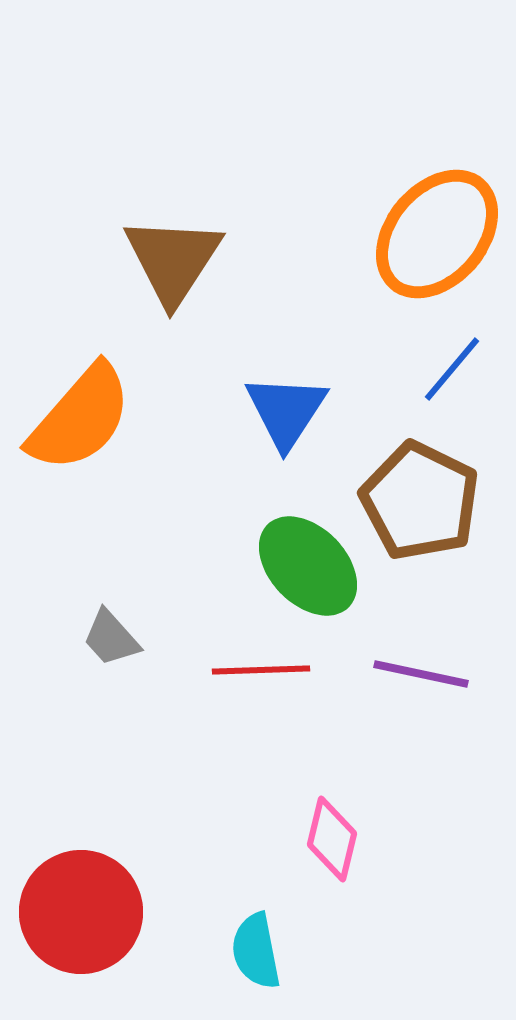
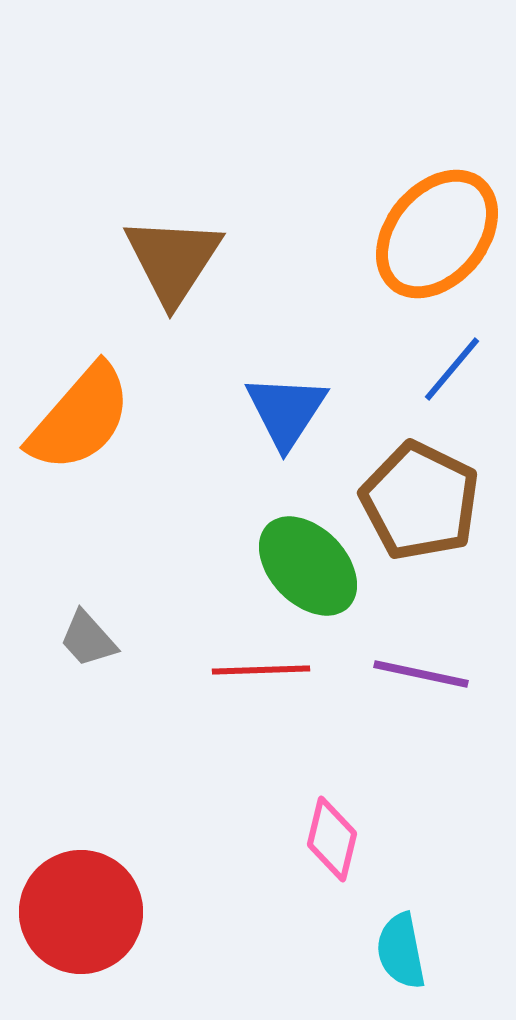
gray trapezoid: moved 23 px left, 1 px down
cyan semicircle: moved 145 px right
